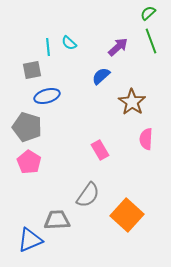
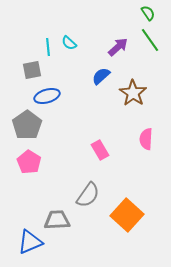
green semicircle: rotated 98 degrees clockwise
green line: moved 1 px left, 1 px up; rotated 15 degrees counterclockwise
brown star: moved 1 px right, 9 px up
gray pentagon: moved 2 px up; rotated 20 degrees clockwise
blue triangle: moved 2 px down
